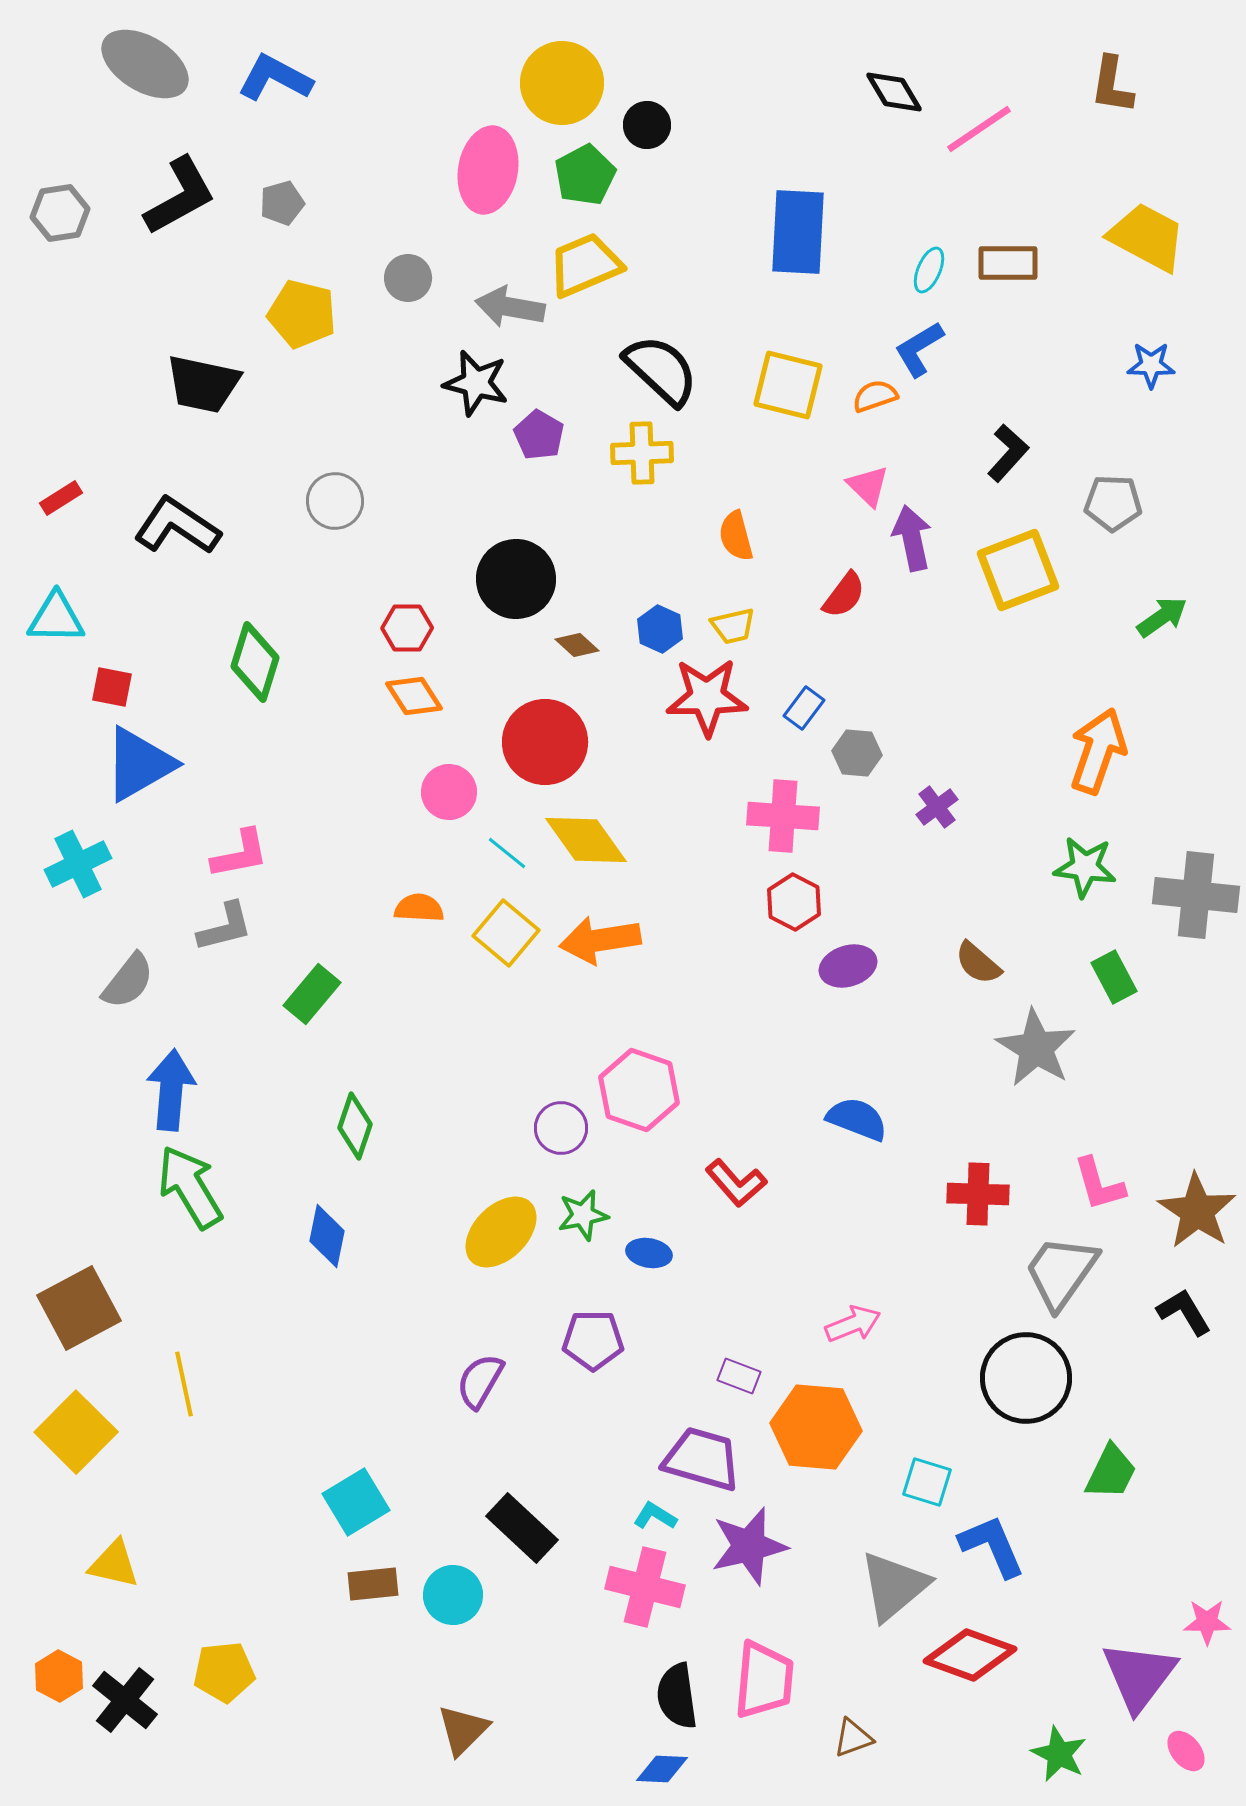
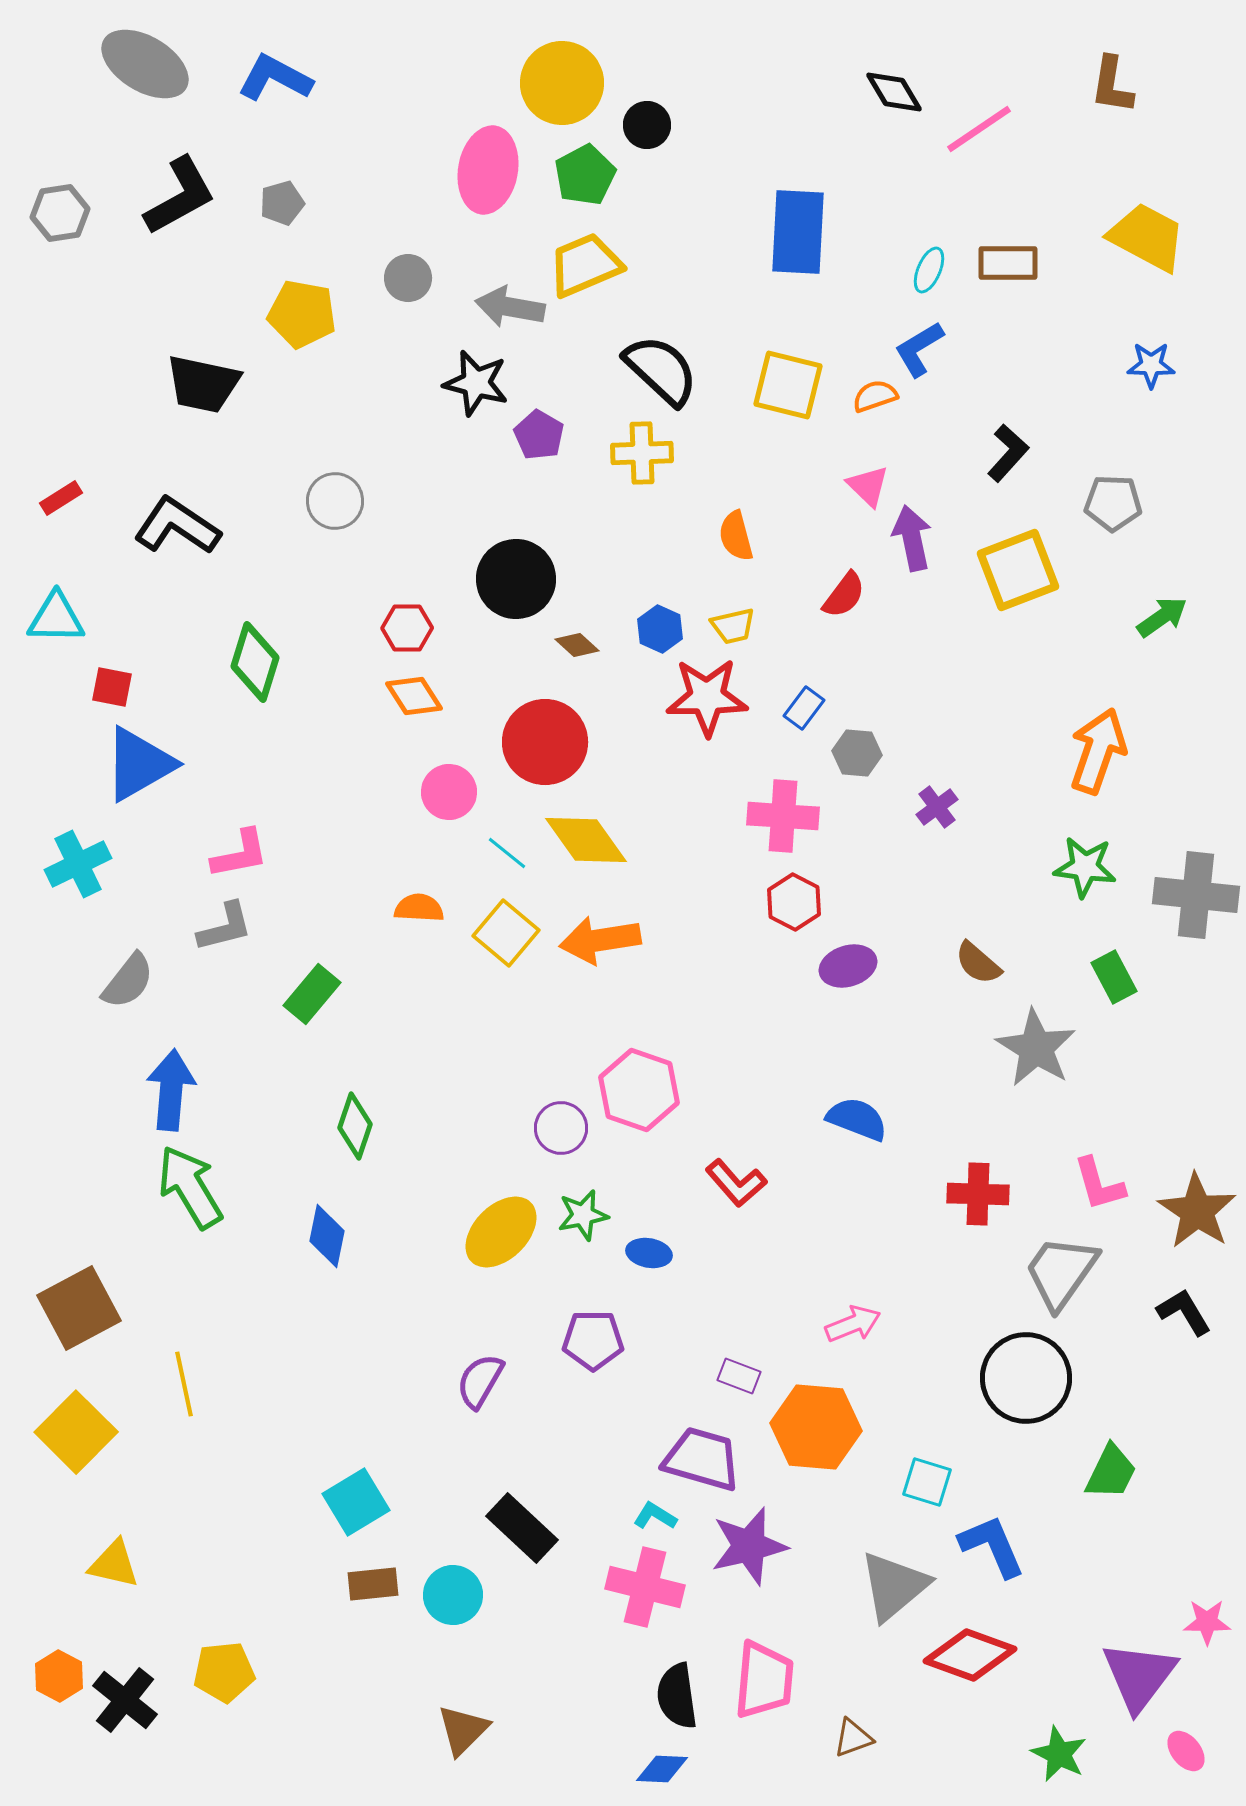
yellow pentagon at (302, 314): rotated 4 degrees counterclockwise
